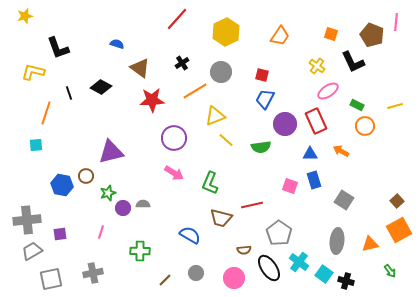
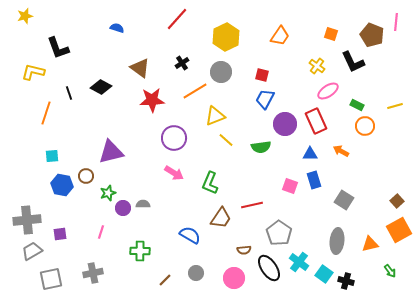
yellow hexagon at (226, 32): moved 5 px down
blue semicircle at (117, 44): moved 16 px up
cyan square at (36, 145): moved 16 px right, 11 px down
brown trapezoid at (221, 218): rotated 70 degrees counterclockwise
